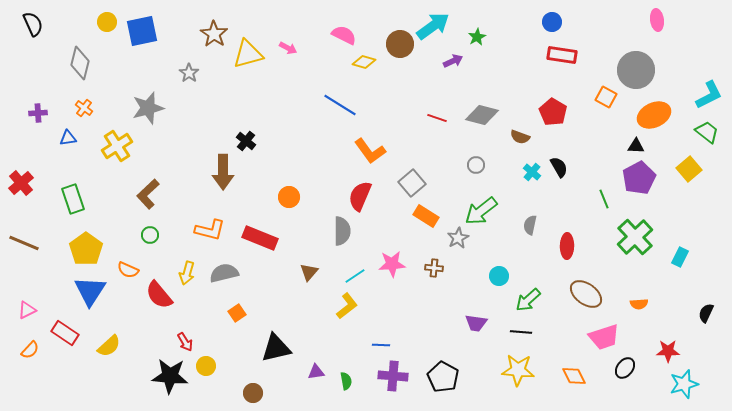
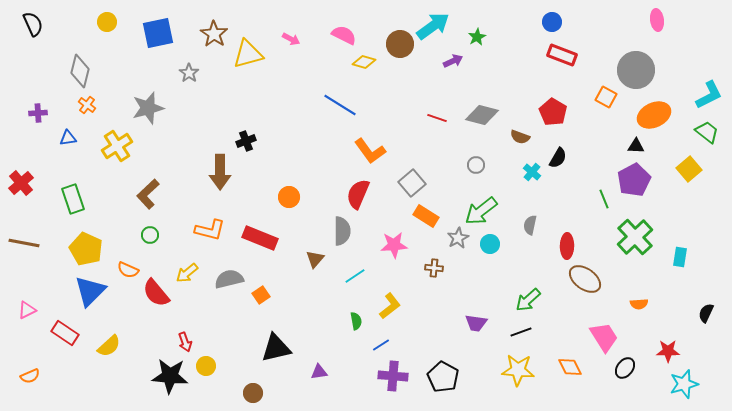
blue square at (142, 31): moved 16 px right, 2 px down
pink arrow at (288, 48): moved 3 px right, 9 px up
red rectangle at (562, 55): rotated 12 degrees clockwise
gray diamond at (80, 63): moved 8 px down
orange cross at (84, 108): moved 3 px right, 3 px up
black cross at (246, 141): rotated 30 degrees clockwise
black semicircle at (559, 167): moved 1 px left, 9 px up; rotated 60 degrees clockwise
brown arrow at (223, 172): moved 3 px left
purple pentagon at (639, 178): moved 5 px left, 2 px down
red semicircle at (360, 196): moved 2 px left, 2 px up
brown line at (24, 243): rotated 12 degrees counterclockwise
yellow pentagon at (86, 249): rotated 12 degrees counterclockwise
cyan rectangle at (680, 257): rotated 18 degrees counterclockwise
pink star at (392, 264): moved 2 px right, 19 px up
brown triangle at (309, 272): moved 6 px right, 13 px up
yellow arrow at (187, 273): rotated 35 degrees clockwise
gray semicircle at (224, 273): moved 5 px right, 6 px down
cyan circle at (499, 276): moved 9 px left, 32 px up
blue triangle at (90, 291): rotated 12 degrees clockwise
brown ellipse at (586, 294): moved 1 px left, 15 px up
red semicircle at (159, 295): moved 3 px left, 2 px up
yellow L-shape at (347, 306): moved 43 px right
orange square at (237, 313): moved 24 px right, 18 px up
black line at (521, 332): rotated 25 degrees counterclockwise
pink trapezoid at (604, 337): rotated 104 degrees counterclockwise
red arrow at (185, 342): rotated 12 degrees clockwise
blue line at (381, 345): rotated 36 degrees counterclockwise
orange semicircle at (30, 350): moved 26 px down; rotated 24 degrees clockwise
purple triangle at (316, 372): moved 3 px right
orange diamond at (574, 376): moved 4 px left, 9 px up
green semicircle at (346, 381): moved 10 px right, 60 px up
